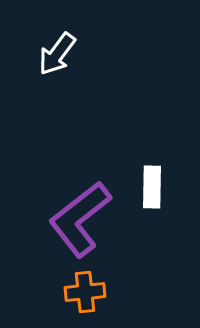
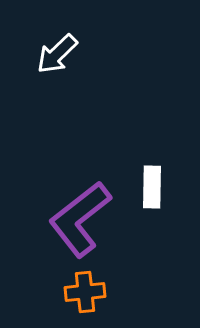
white arrow: rotated 9 degrees clockwise
